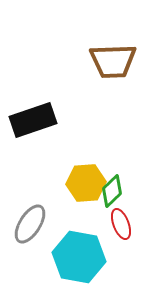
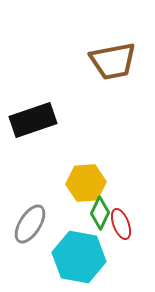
brown trapezoid: rotated 9 degrees counterclockwise
green diamond: moved 12 px left, 22 px down; rotated 20 degrees counterclockwise
